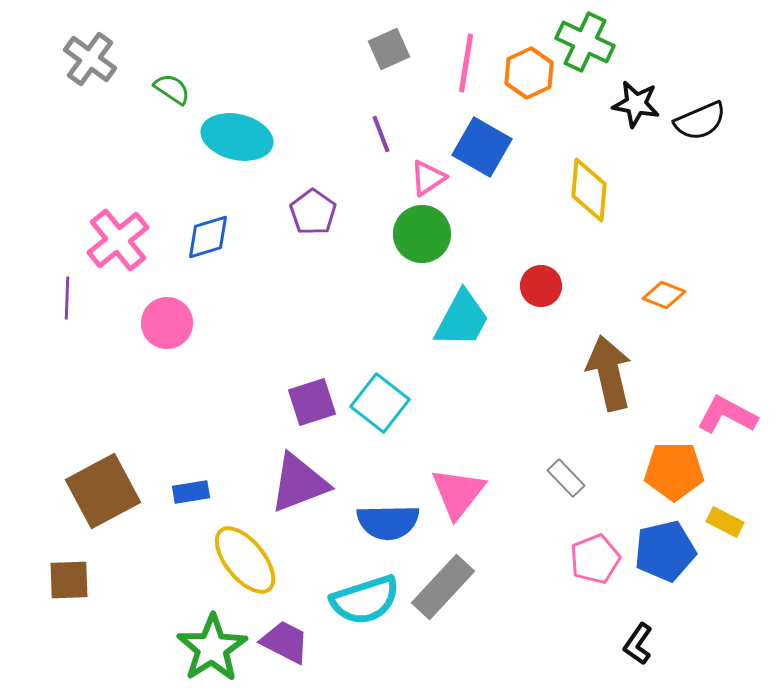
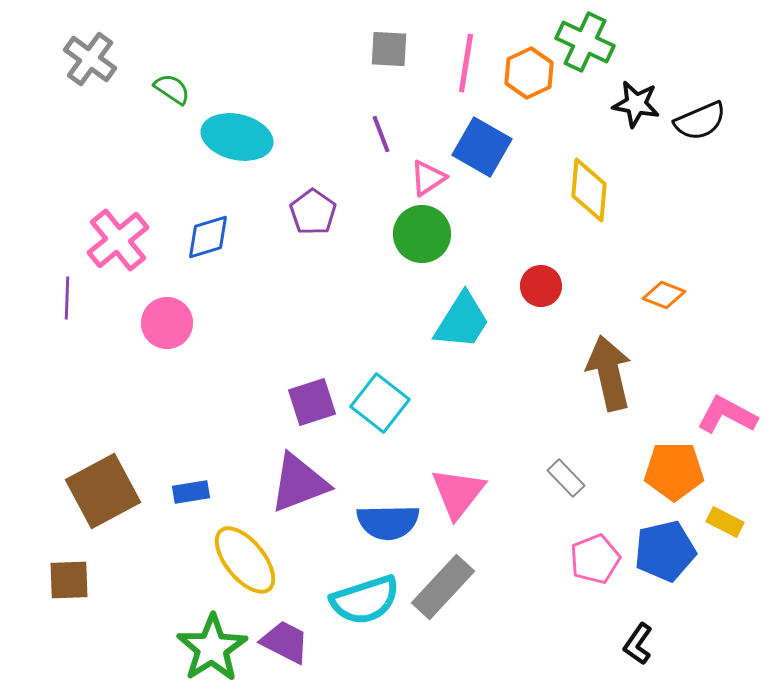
gray square at (389, 49): rotated 27 degrees clockwise
cyan trapezoid at (462, 319): moved 2 px down; rotated 4 degrees clockwise
